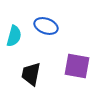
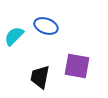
cyan semicircle: rotated 150 degrees counterclockwise
black trapezoid: moved 9 px right, 3 px down
